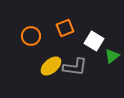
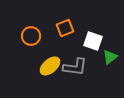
white square: moved 1 px left; rotated 12 degrees counterclockwise
green triangle: moved 2 px left, 1 px down
yellow ellipse: moved 1 px left
